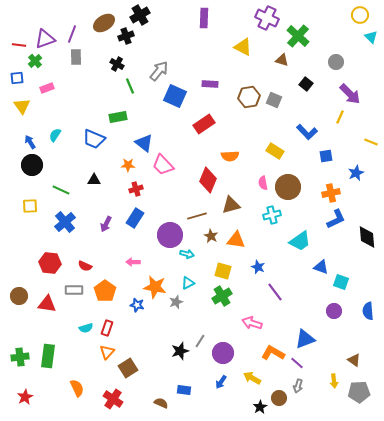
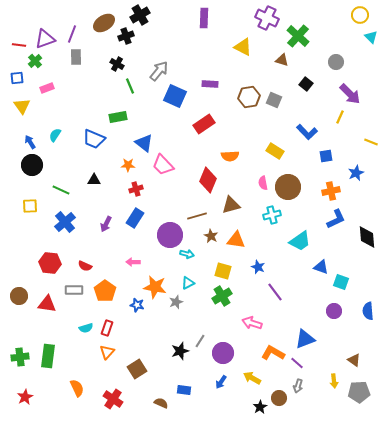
orange cross at (331, 193): moved 2 px up
brown square at (128, 368): moved 9 px right, 1 px down
